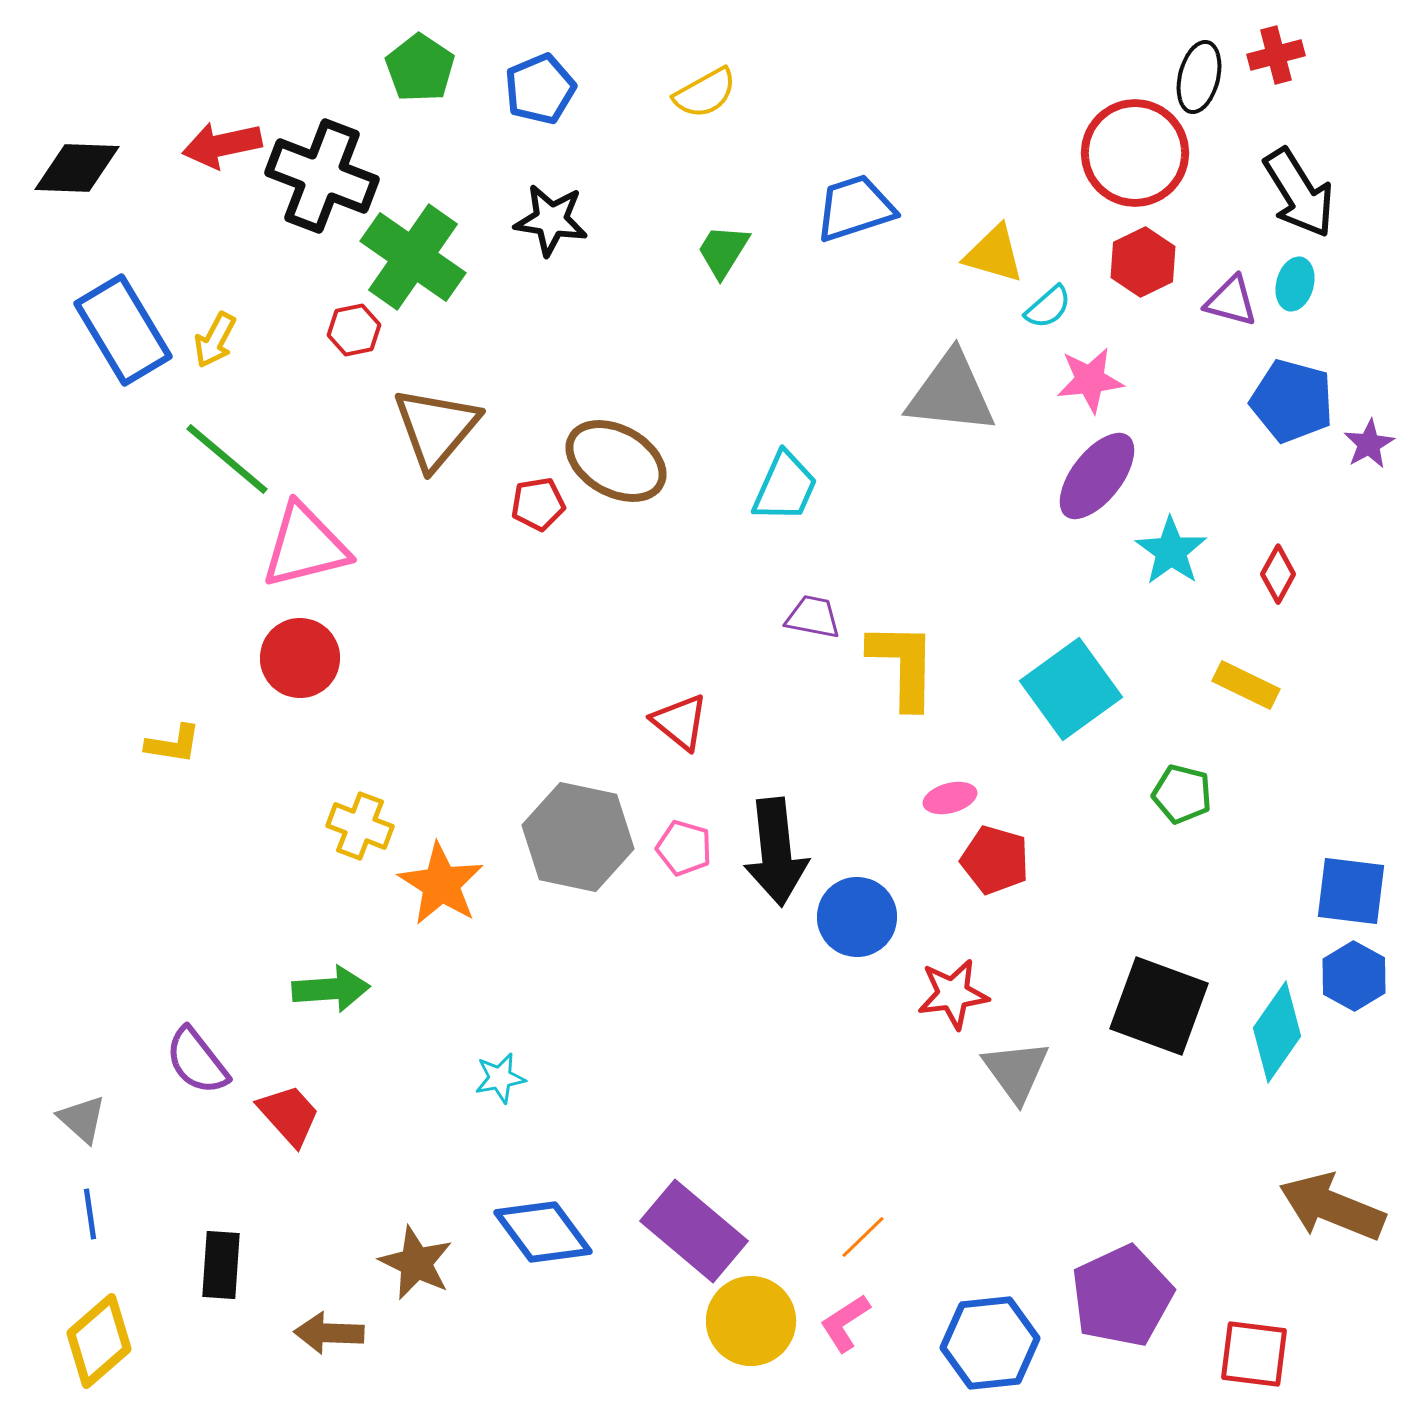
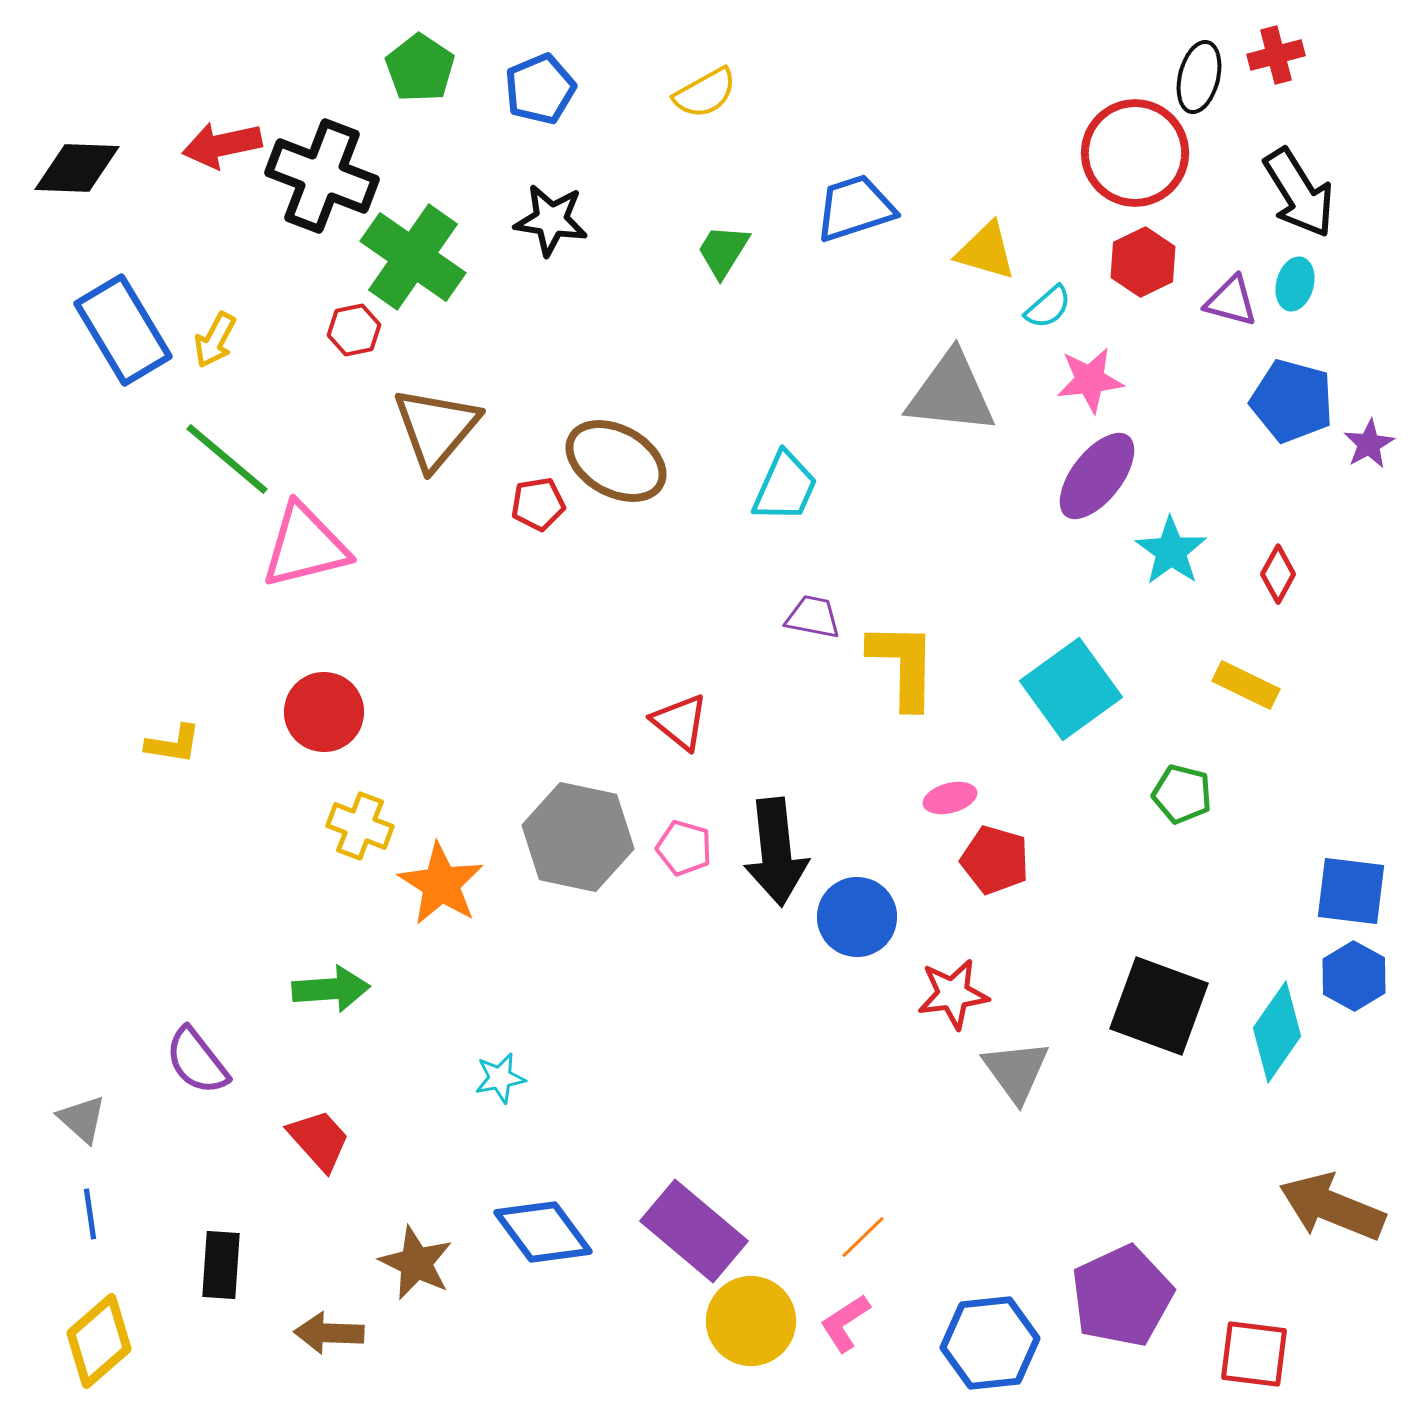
yellow triangle at (994, 254): moved 8 px left, 3 px up
red circle at (300, 658): moved 24 px right, 54 px down
red trapezoid at (289, 1115): moved 30 px right, 25 px down
